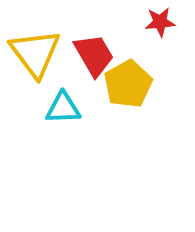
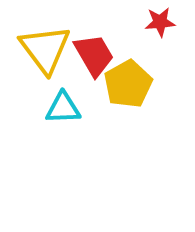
yellow triangle: moved 10 px right, 4 px up
